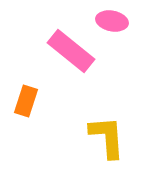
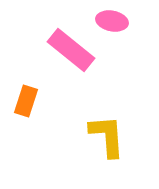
pink rectangle: moved 1 px up
yellow L-shape: moved 1 px up
